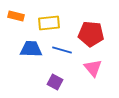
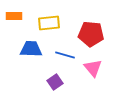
orange rectangle: moved 2 px left; rotated 14 degrees counterclockwise
blue line: moved 3 px right, 5 px down
purple square: rotated 28 degrees clockwise
